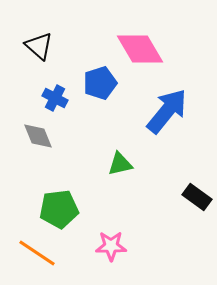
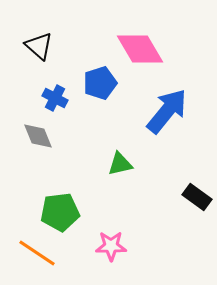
green pentagon: moved 1 px right, 3 px down
